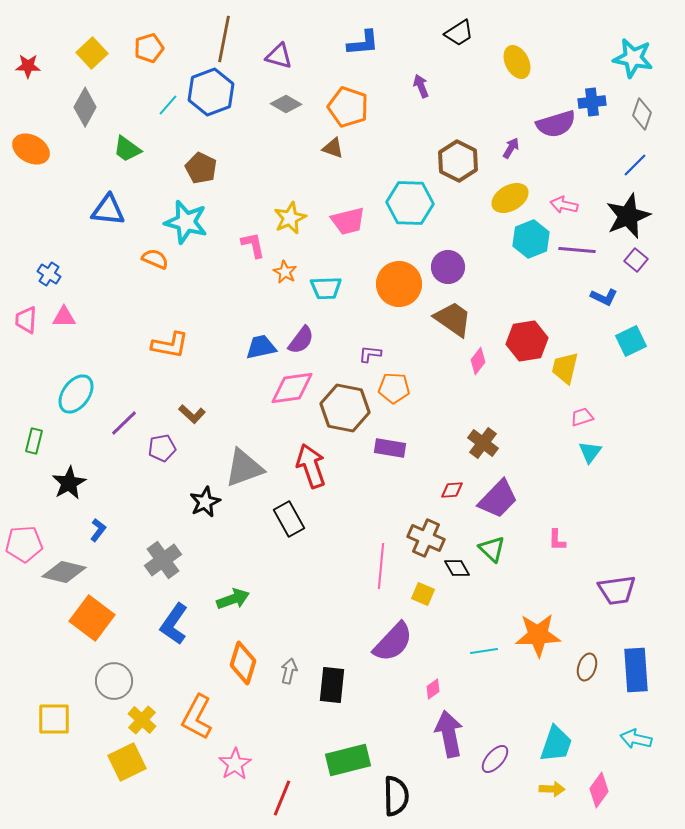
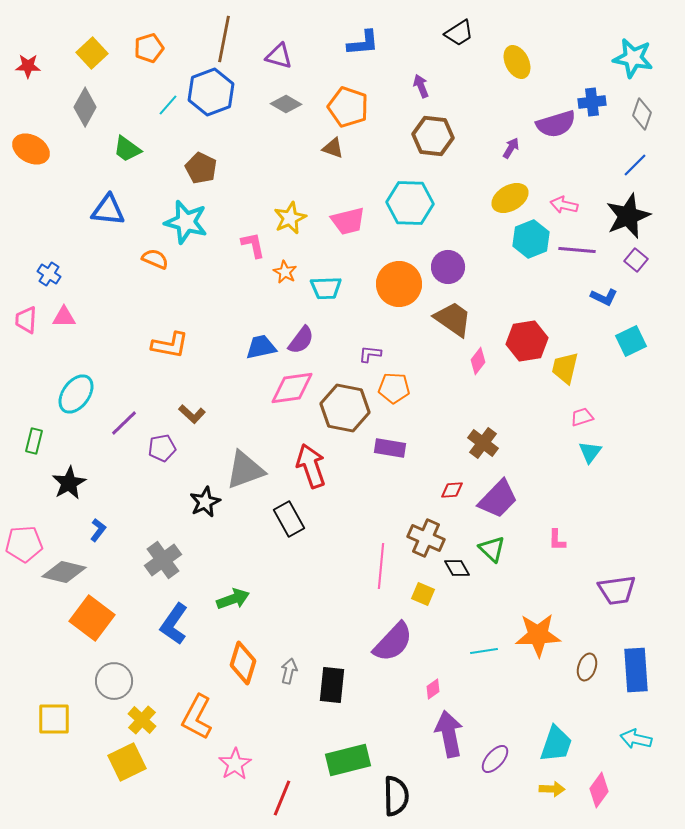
brown hexagon at (458, 161): moved 25 px left, 25 px up; rotated 21 degrees counterclockwise
gray triangle at (244, 468): moved 1 px right, 2 px down
